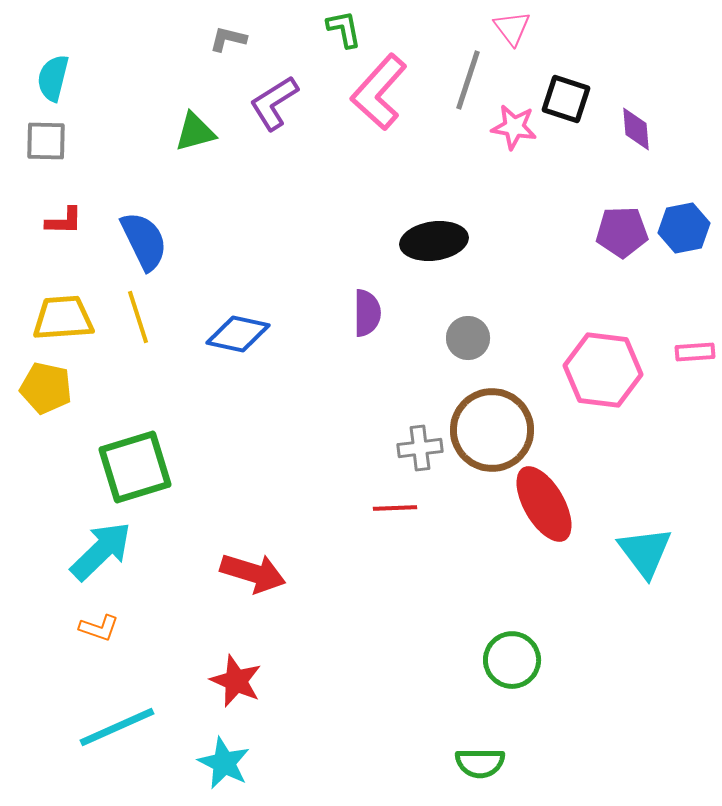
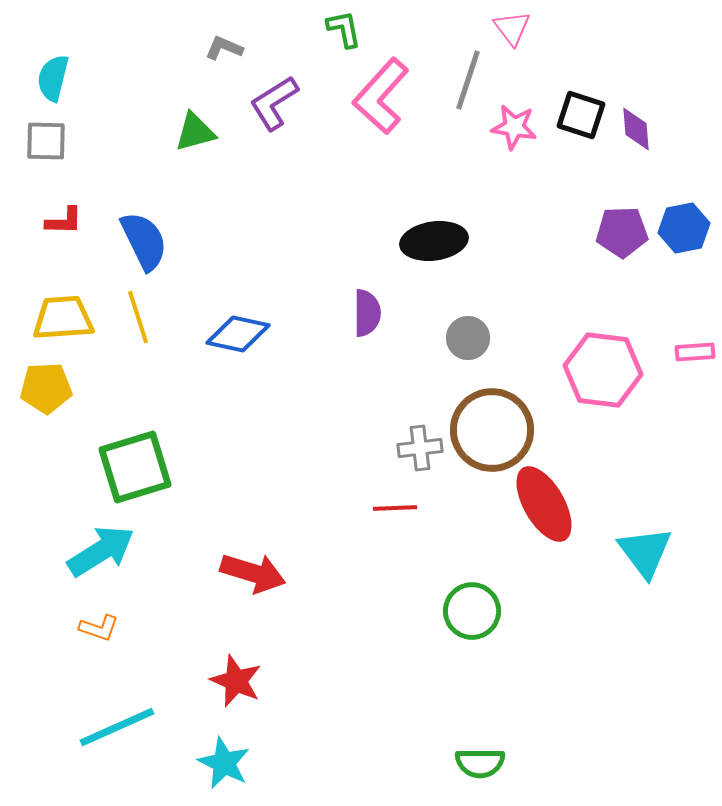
gray L-shape: moved 4 px left, 9 px down; rotated 9 degrees clockwise
pink L-shape: moved 2 px right, 4 px down
black square: moved 15 px right, 16 px down
yellow pentagon: rotated 15 degrees counterclockwise
cyan arrow: rotated 12 degrees clockwise
green circle: moved 40 px left, 49 px up
